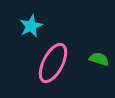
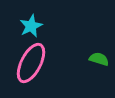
pink ellipse: moved 22 px left
